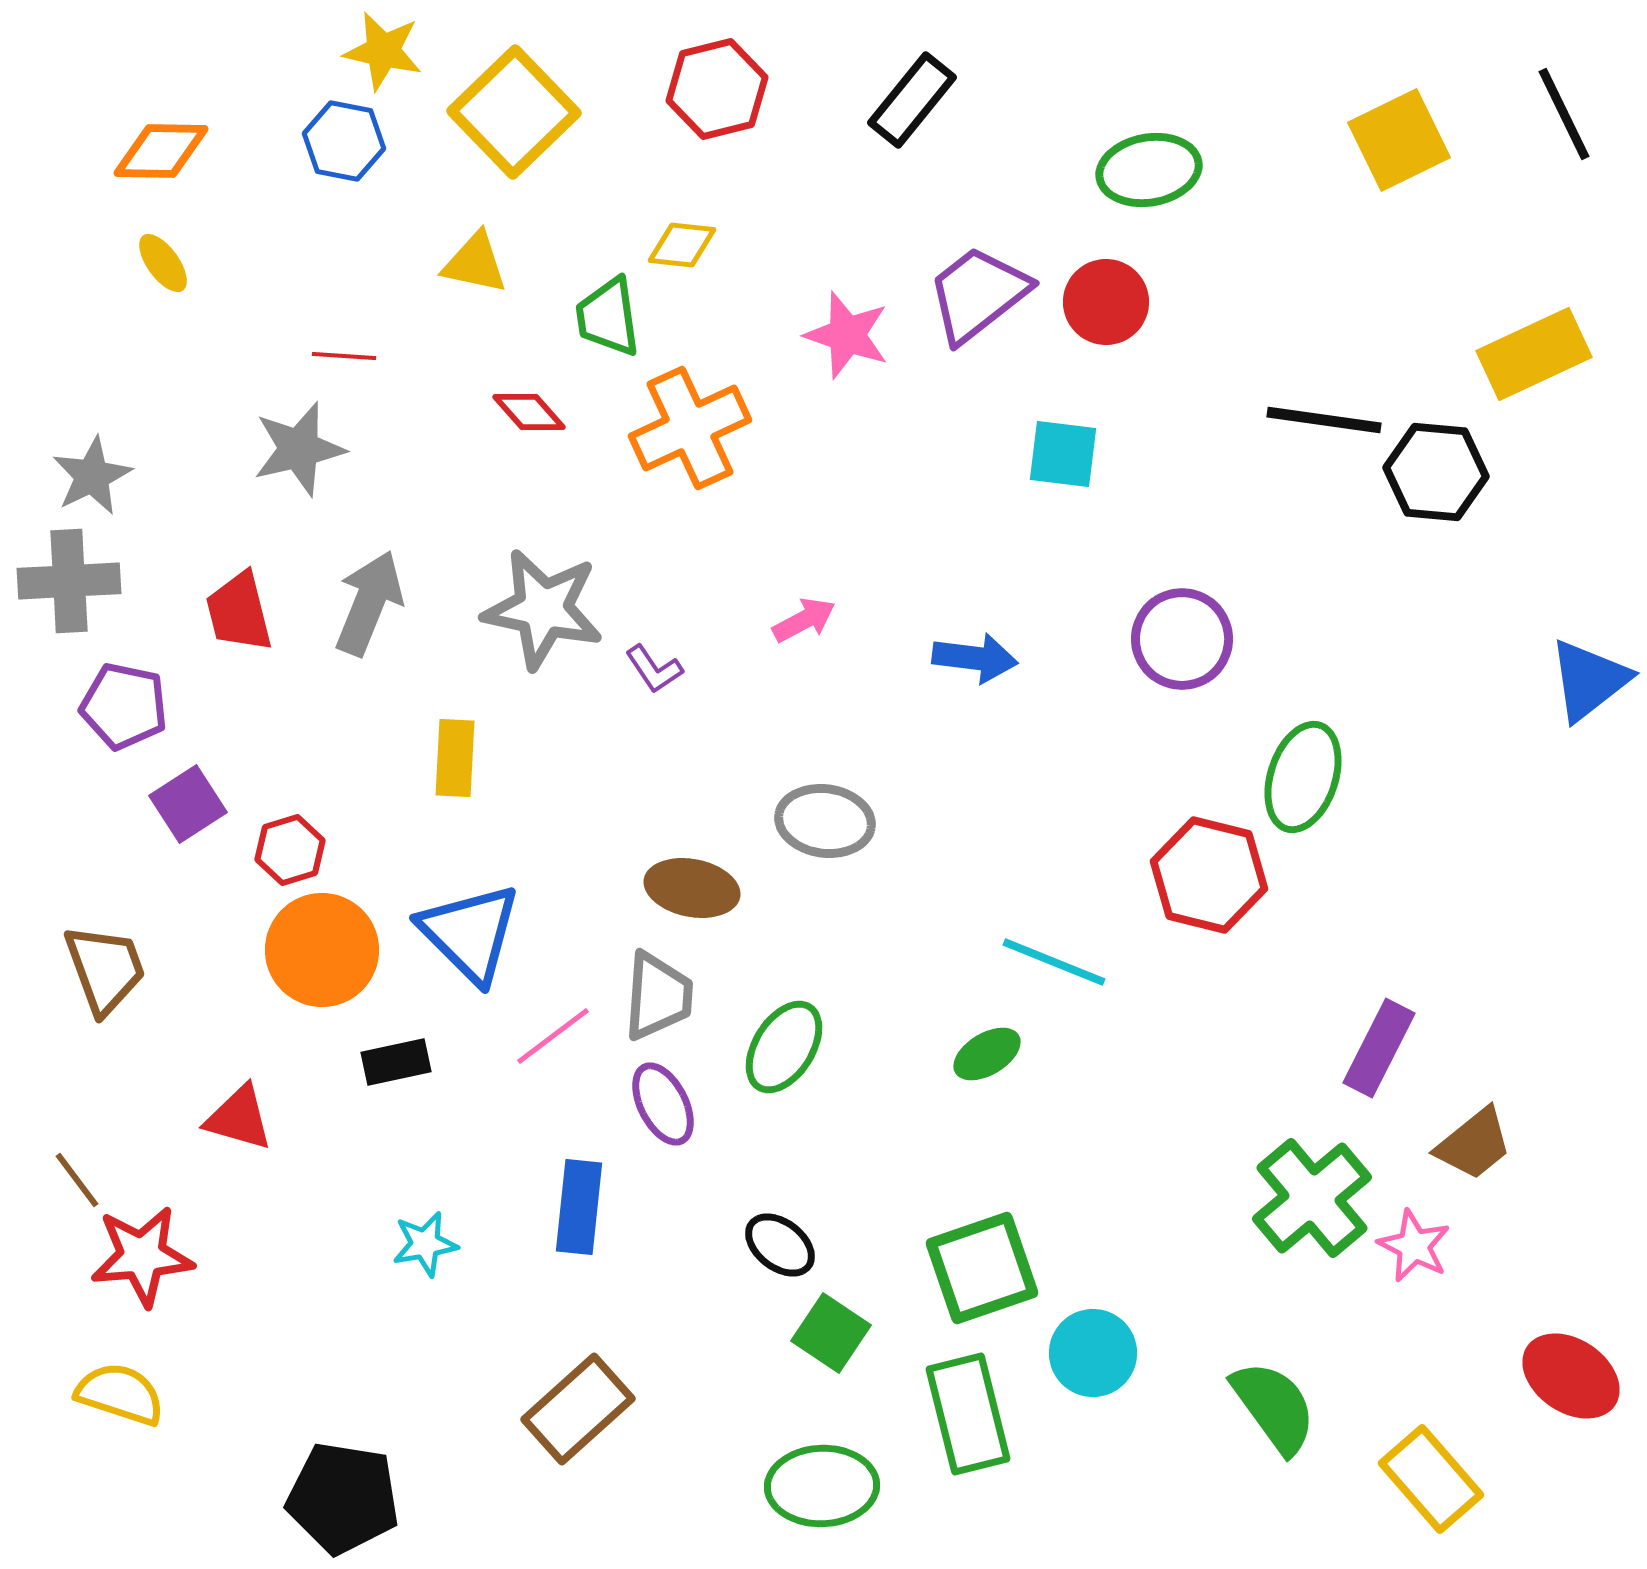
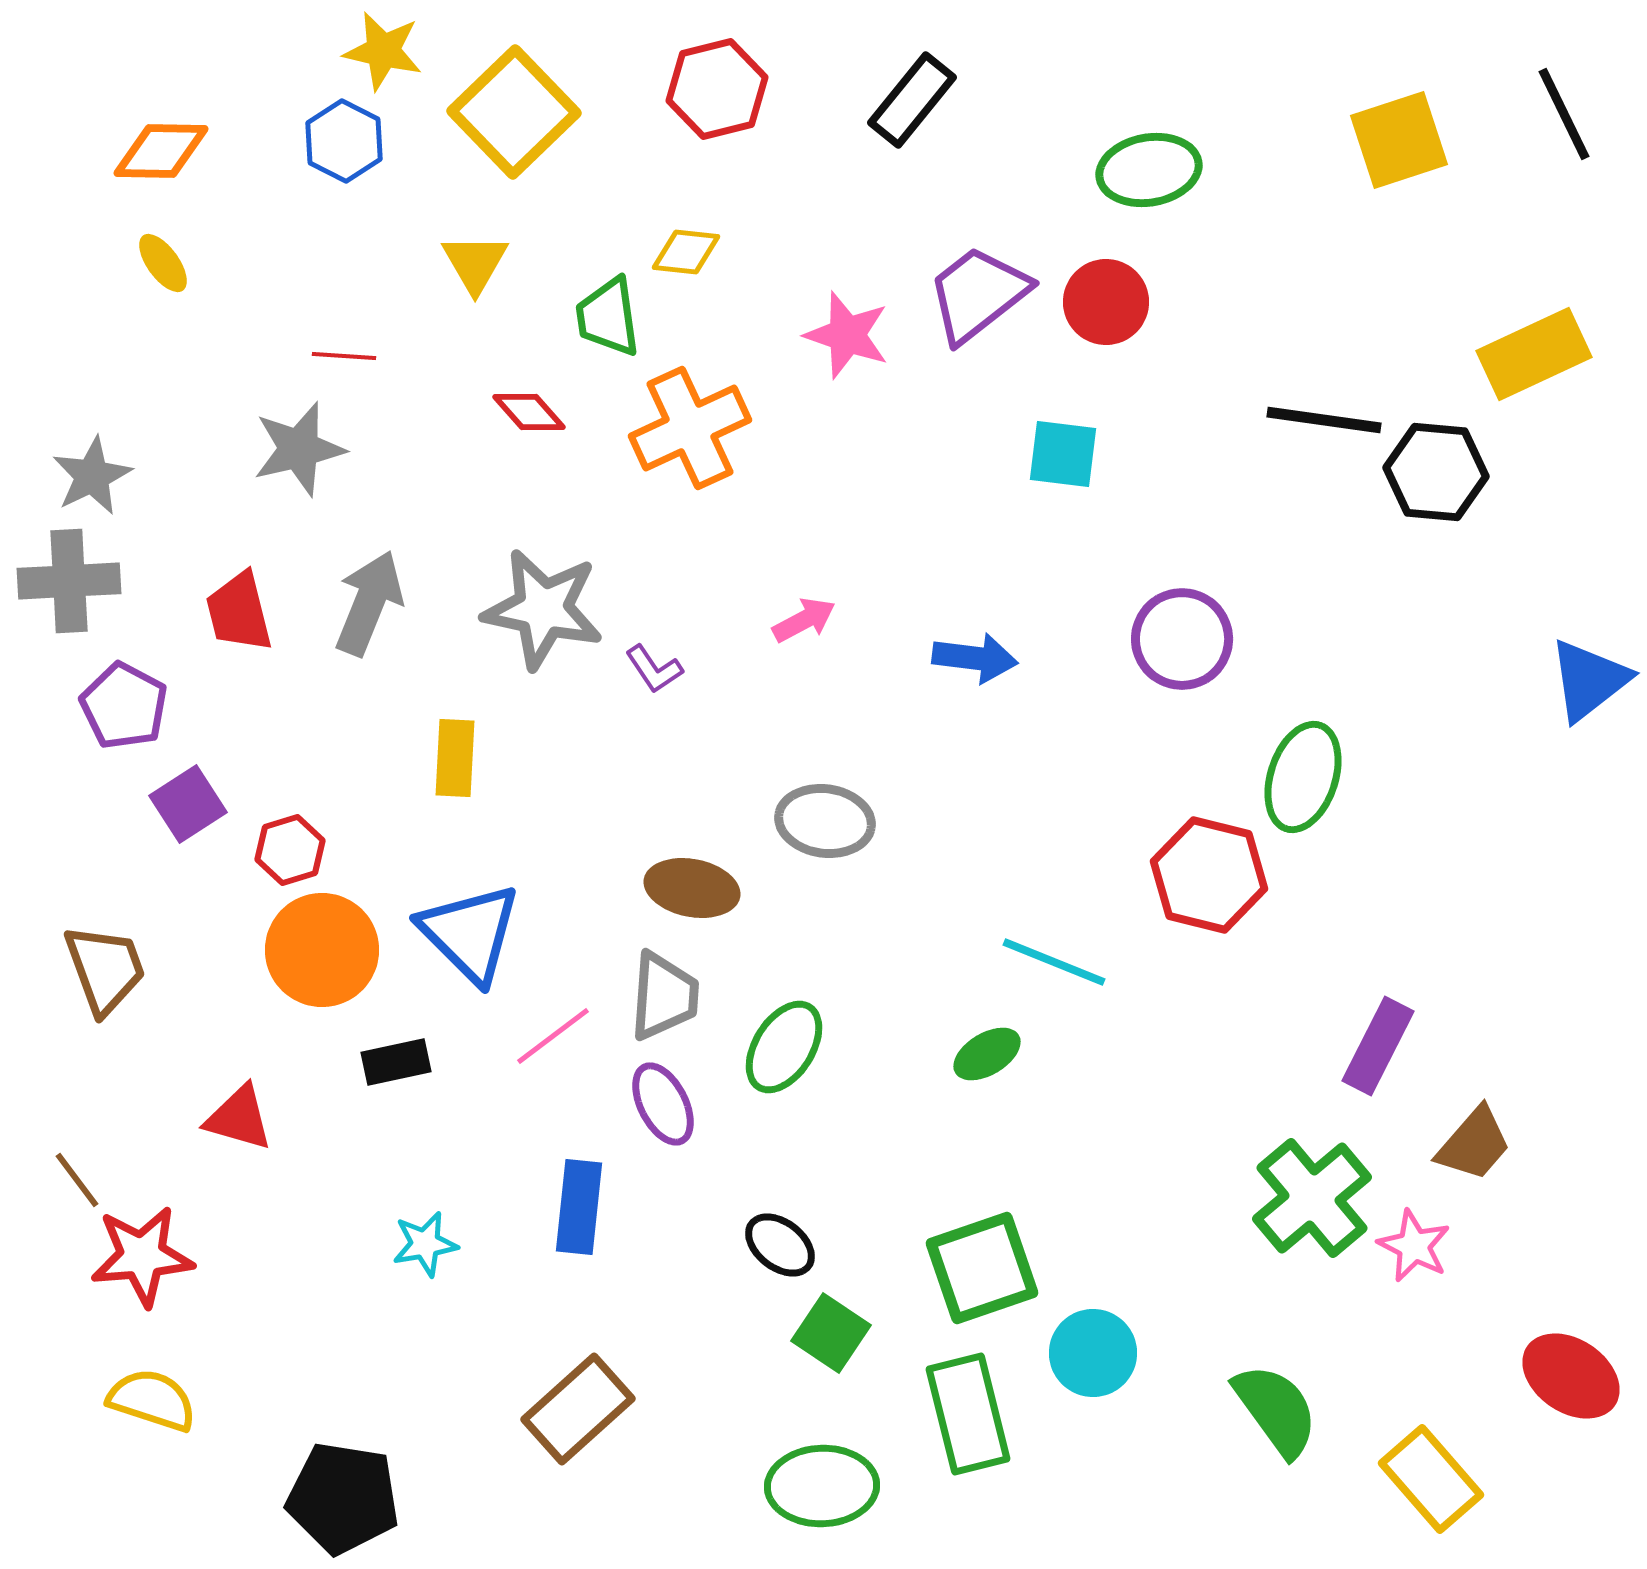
yellow square at (1399, 140): rotated 8 degrees clockwise
blue hexagon at (344, 141): rotated 16 degrees clockwise
yellow diamond at (682, 245): moved 4 px right, 7 px down
yellow triangle at (475, 263): rotated 48 degrees clockwise
purple pentagon at (124, 706): rotated 16 degrees clockwise
gray trapezoid at (658, 996): moved 6 px right
purple rectangle at (1379, 1048): moved 1 px left, 2 px up
brown trapezoid at (1474, 1144): rotated 10 degrees counterclockwise
yellow semicircle at (120, 1394): moved 32 px right, 6 px down
green semicircle at (1274, 1407): moved 2 px right, 3 px down
